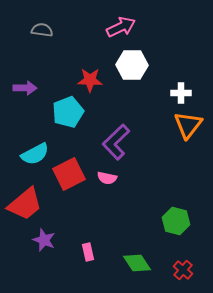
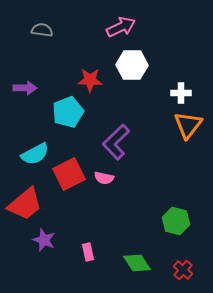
pink semicircle: moved 3 px left
